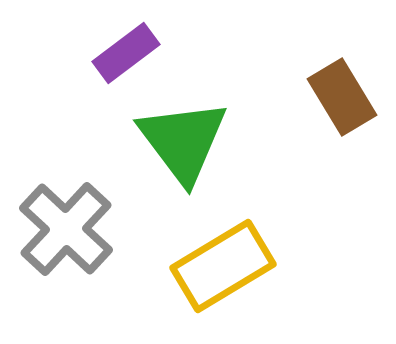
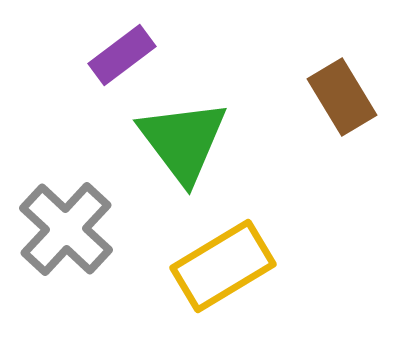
purple rectangle: moved 4 px left, 2 px down
